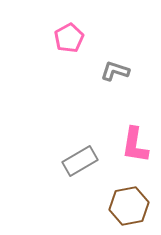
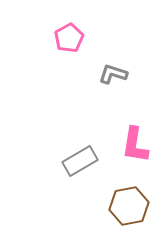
gray L-shape: moved 2 px left, 3 px down
